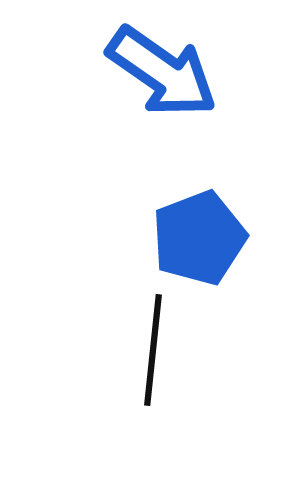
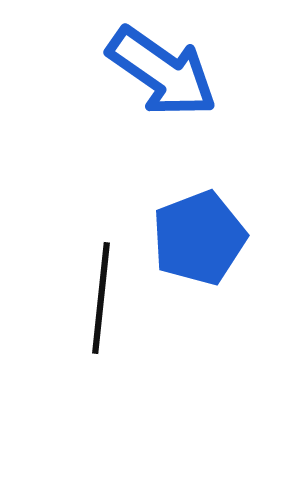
black line: moved 52 px left, 52 px up
